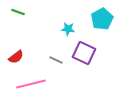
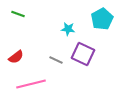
green line: moved 2 px down
purple square: moved 1 px left, 1 px down
